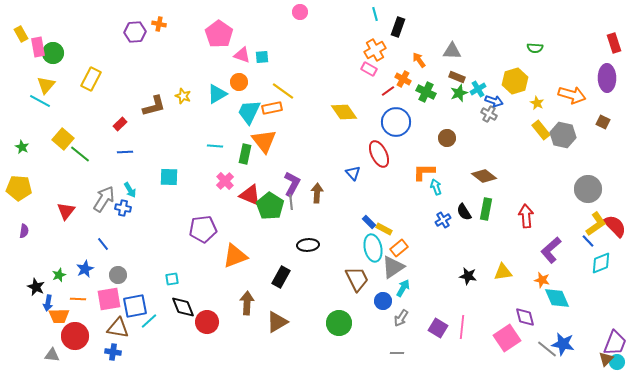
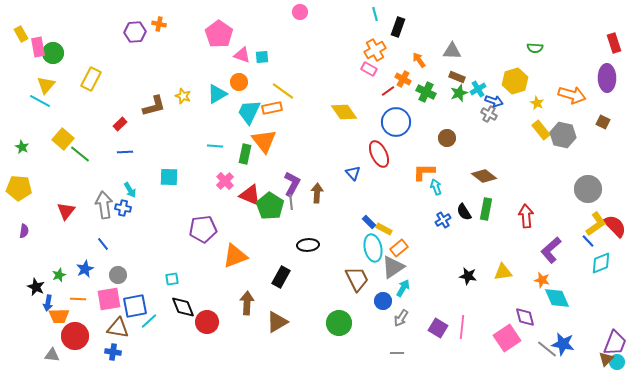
gray arrow at (104, 199): moved 6 px down; rotated 40 degrees counterclockwise
